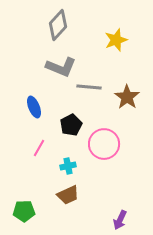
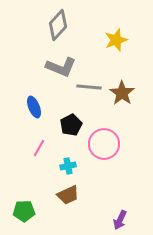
brown star: moved 5 px left, 4 px up
